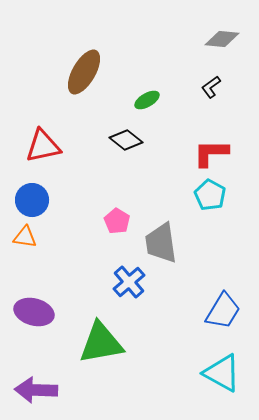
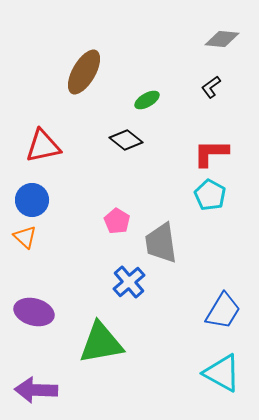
orange triangle: rotated 35 degrees clockwise
